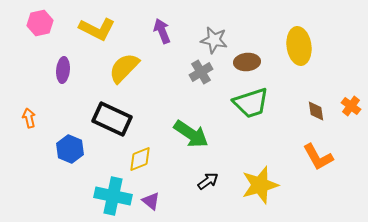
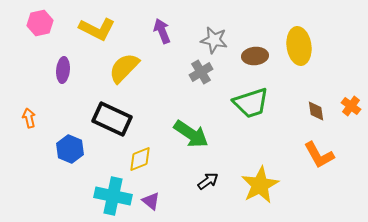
brown ellipse: moved 8 px right, 6 px up
orange L-shape: moved 1 px right, 2 px up
yellow star: rotated 12 degrees counterclockwise
